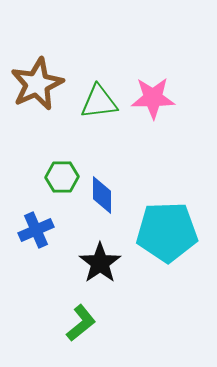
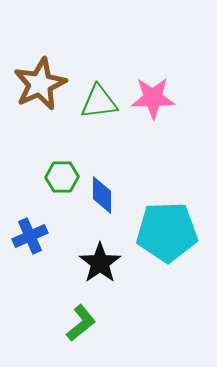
brown star: moved 3 px right
blue cross: moved 6 px left, 6 px down
